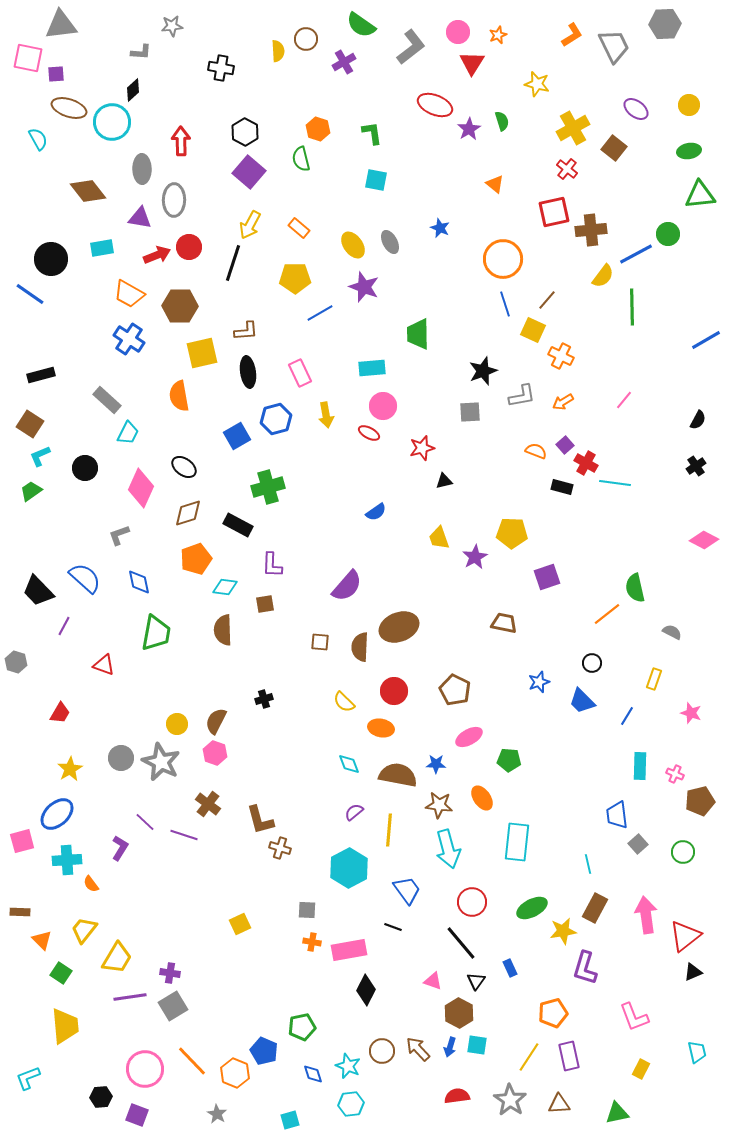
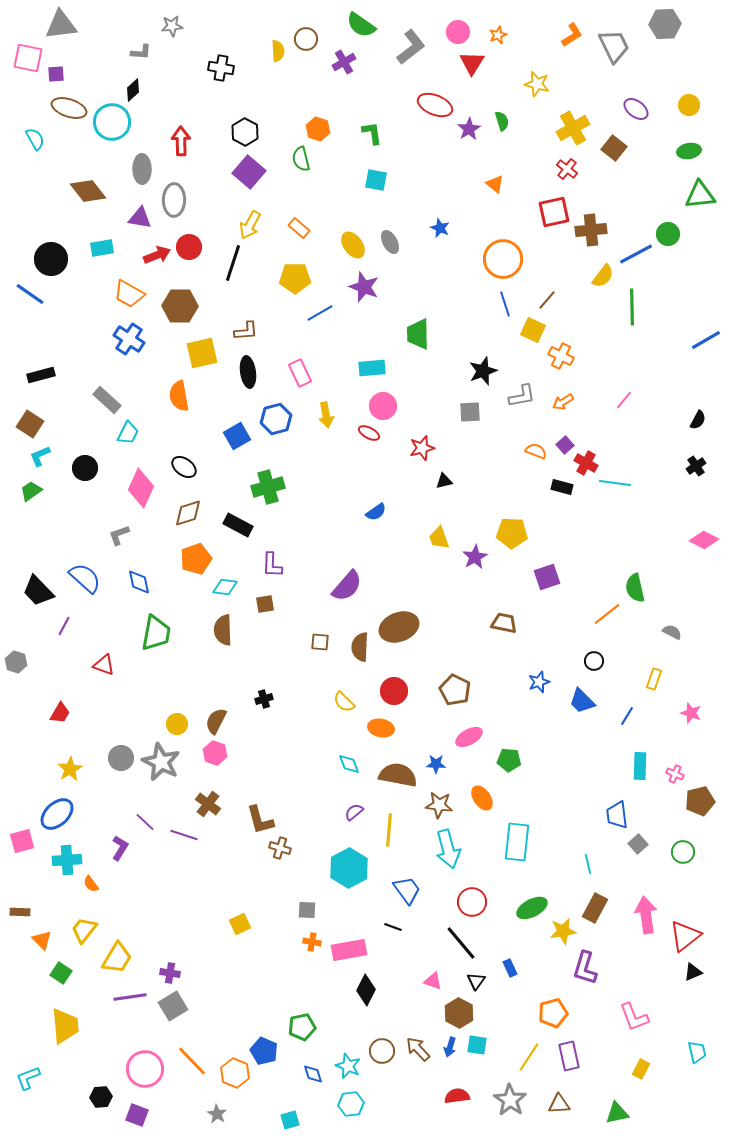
cyan semicircle at (38, 139): moved 3 px left
black circle at (592, 663): moved 2 px right, 2 px up
